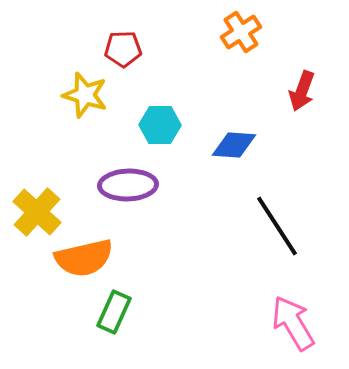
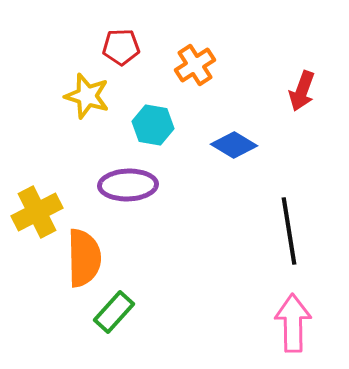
orange cross: moved 46 px left, 33 px down
red pentagon: moved 2 px left, 2 px up
yellow star: moved 2 px right, 1 px down
cyan hexagon: moved 7 px left; rotated 9 degrees clockwise
blue diamond: rotated 27 degrees clockwise
yellow cross: rotated 21 degrees clockwise
black line: moved 12 px right, 5 px down; rotated 24 degrees clockwise
orange semicircle: rotated 78 degrees counterclockwise
green rectangle: rotated 18 degrees clockwise
pink arrow: rotated 30 degrees clockwise
